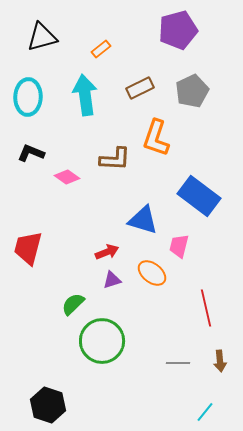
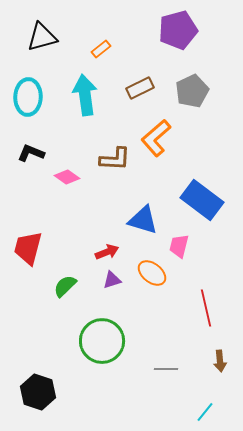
orange L-shape: rotated 30 degrees clockwise
blue rectangle: moved 3 px right, 4 px down
green semicircle: moved 8 px left, 18 px up
gray line: moved 12 px left, 6 px down
black hexagon: moved 10 px left, 13 px up
